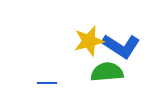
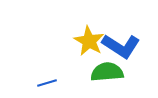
yellow star: rotated 28 degrees counterclockwise
blue line: rotated 18 degrees counterclockwise
